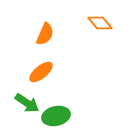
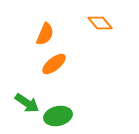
orange ellipse: moved 13 px right, 8 px up
green ellipse: moved 2 px right
